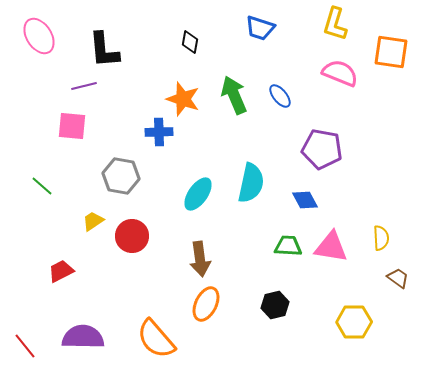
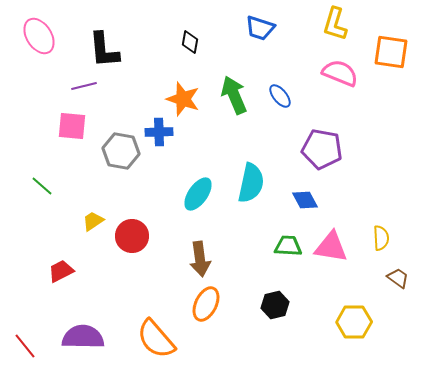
gray hexagon: moved 25 px up
